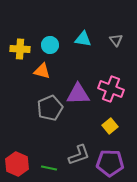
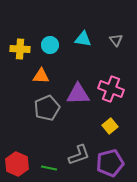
orange triangle: moved 1 px left, 5 px down; rotated 12 degrees counterclockwise
gray pentagon: moved 3 px left
purple pentagon: rotated 16 degrees counterclockwise
